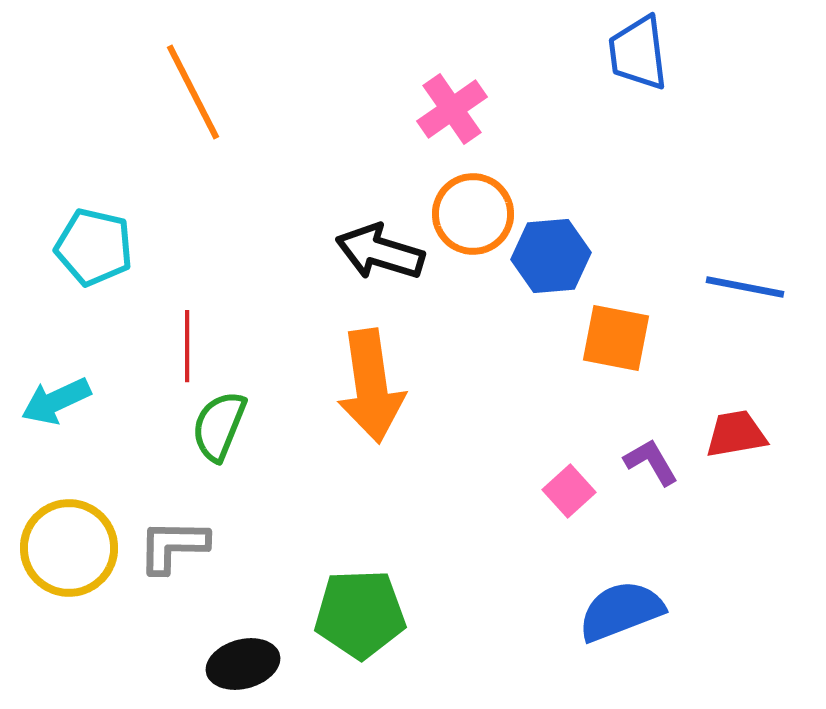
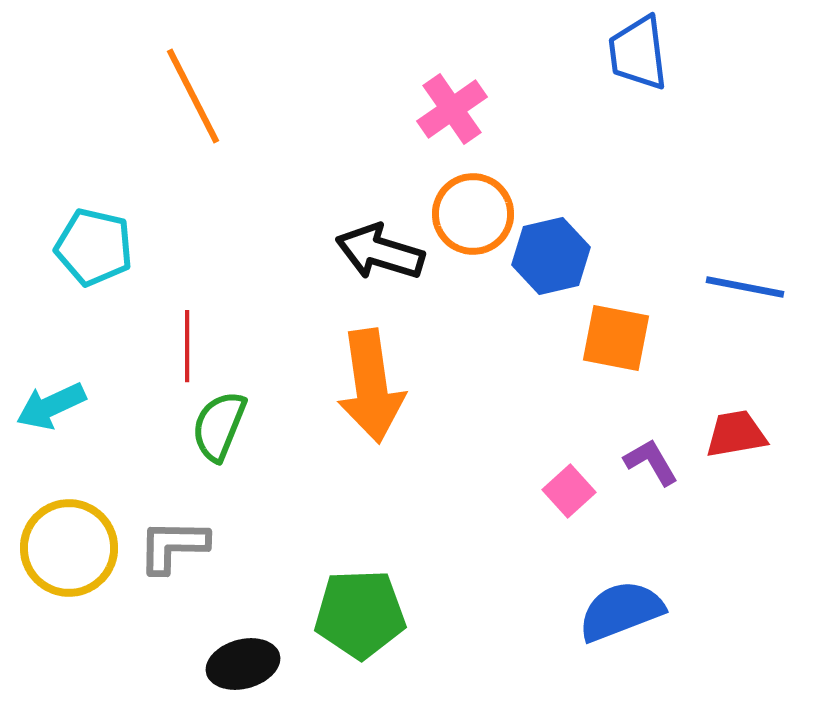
orange line: moved 4 px down
blue hexagon: rotated 8 degrees counterclockwise
cyan arrow: moved 5 px left, 5 px down
